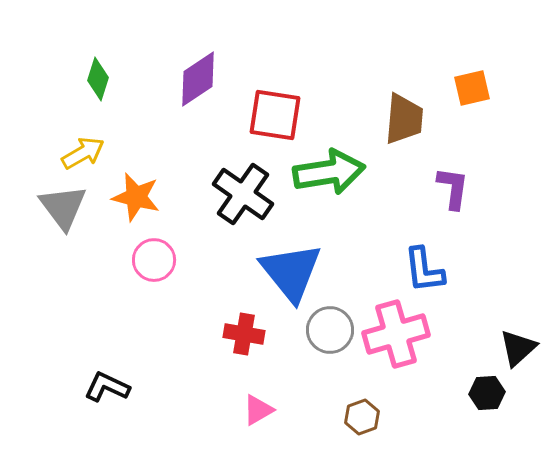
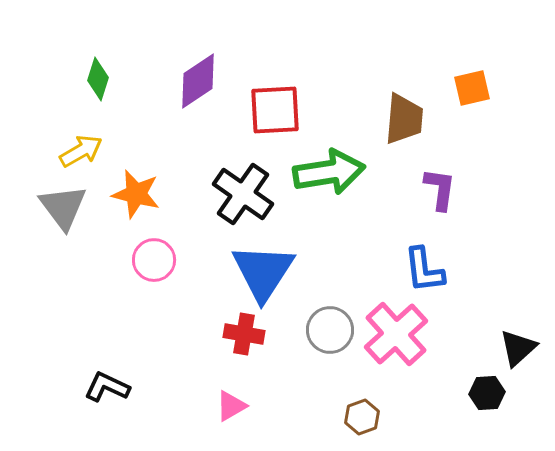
purple diamond: moved 2 px down
red square: moved 5 px up; rotated 12 degrees counterclockwise
yellow arrow: moved 2 px left, 2 px up
purple L-shape: moved 13 px left, 1 px down
orange star: moved 3 px up
blue triangle: moved 28 px left; rotated 12 degrees clockwise
pink cross: rotated 26 degrees counterclockwise
pink triangle: moved 27 px left, 4 px up
